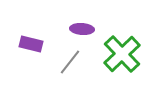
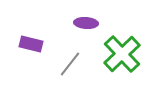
purple ellipse: moved 4 px right, 6 px up
gray line: moved 2 px down
